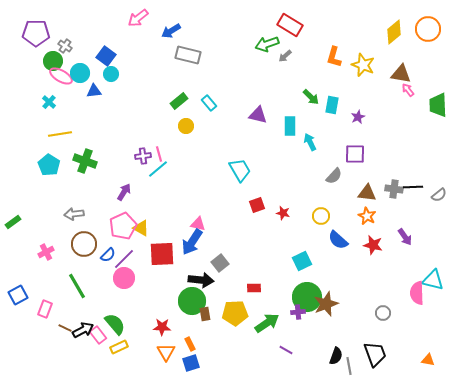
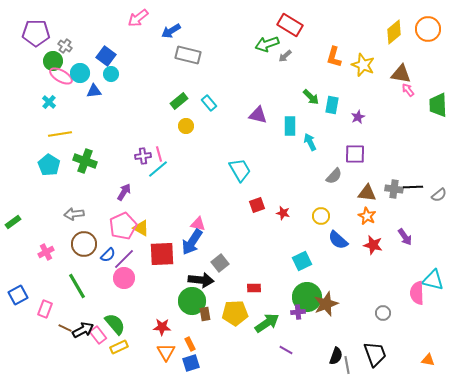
gray line at (349, 366): moved 2 px left, 1 px up
